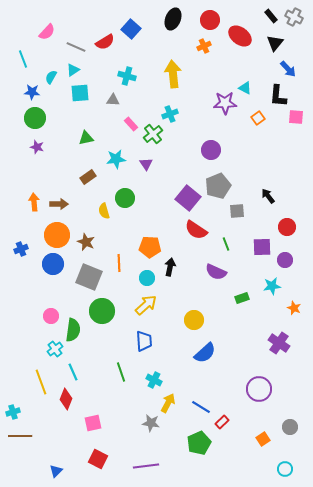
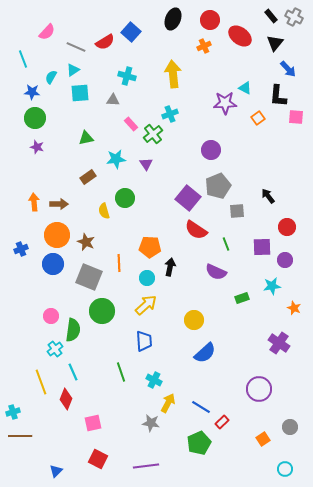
blue square at (131, 29): moved 3 px down
